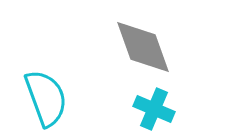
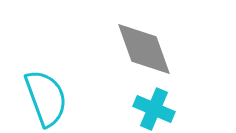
gray diamond: moved 1 px right, 2 px down
